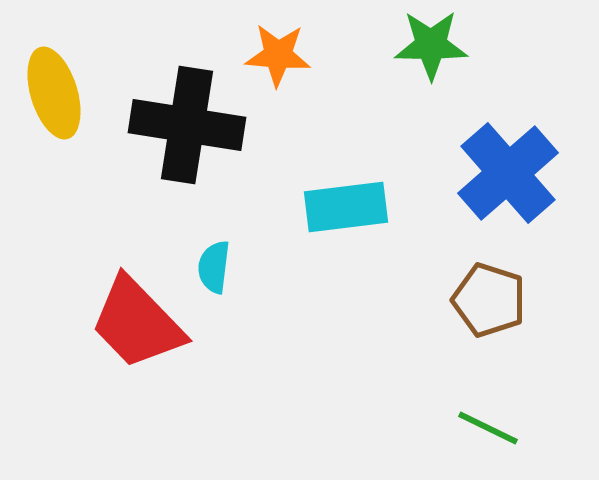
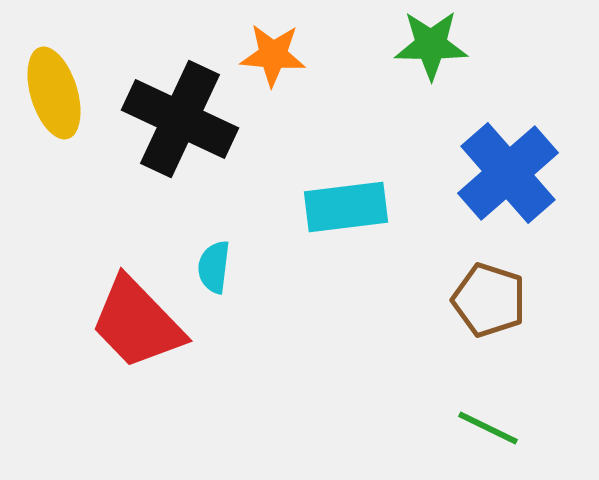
orange star: moved 5 px left
black cross: moved 7 px left, 6 px up; rotated 16 degrees clockwise
